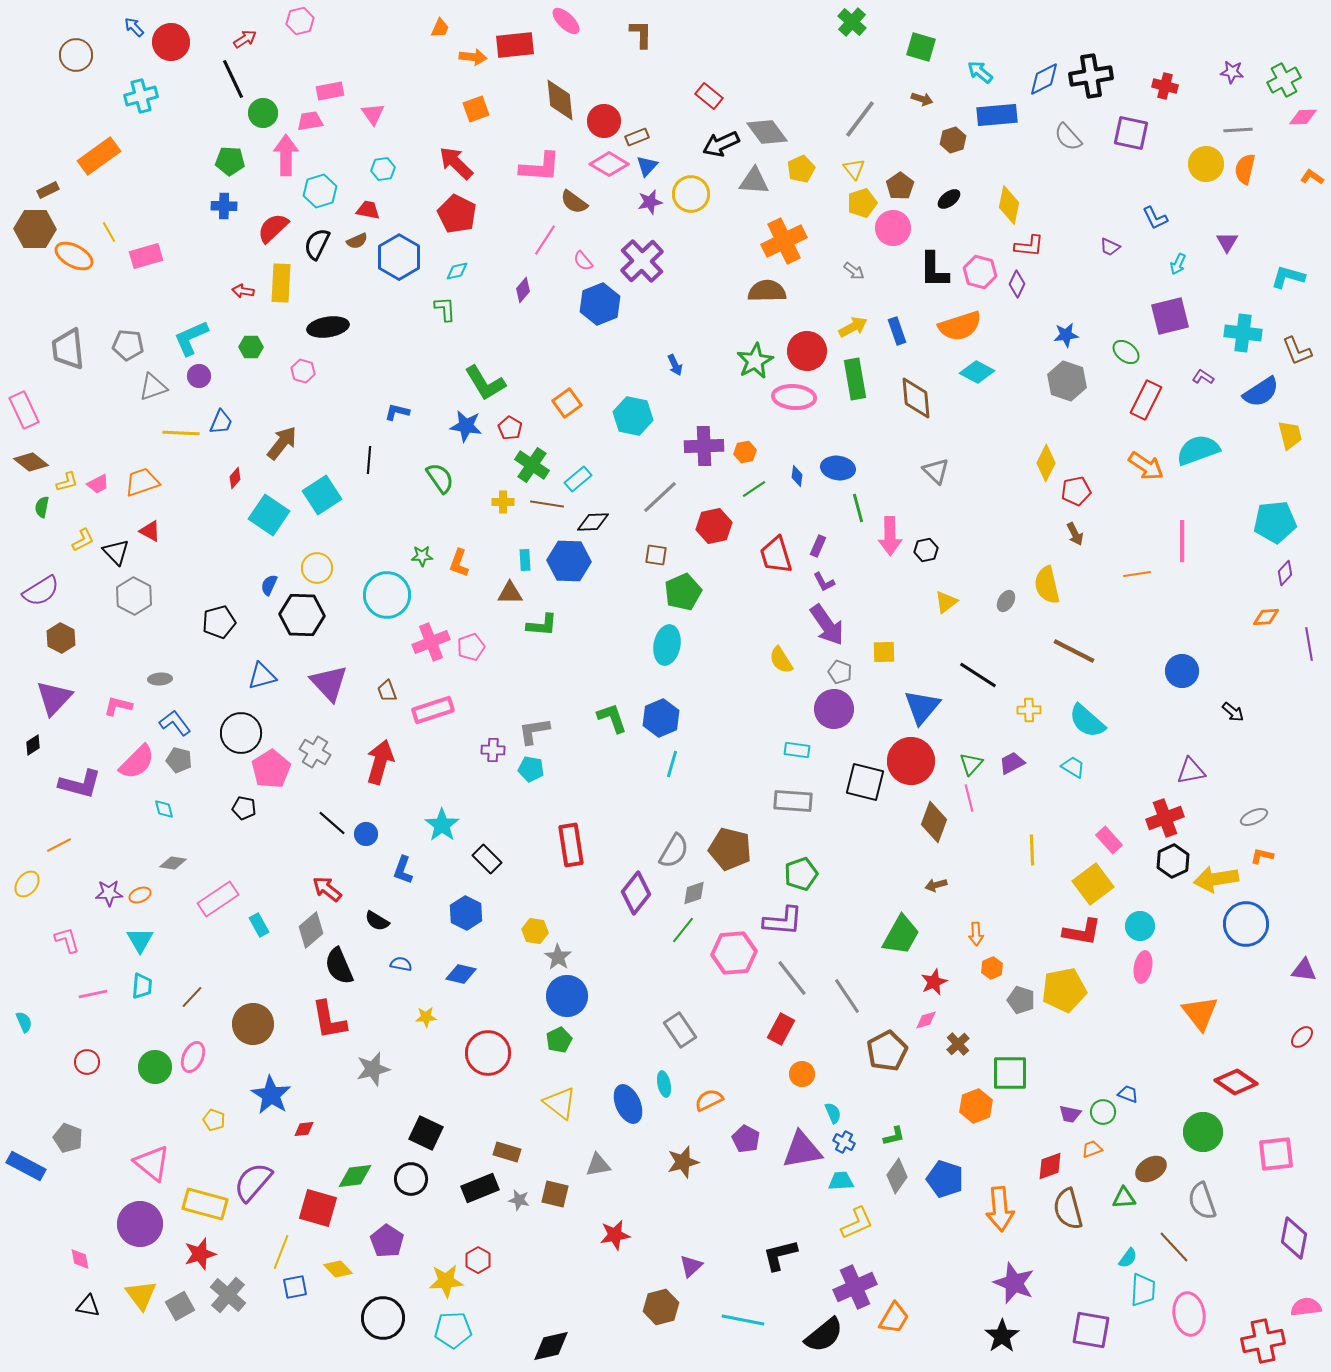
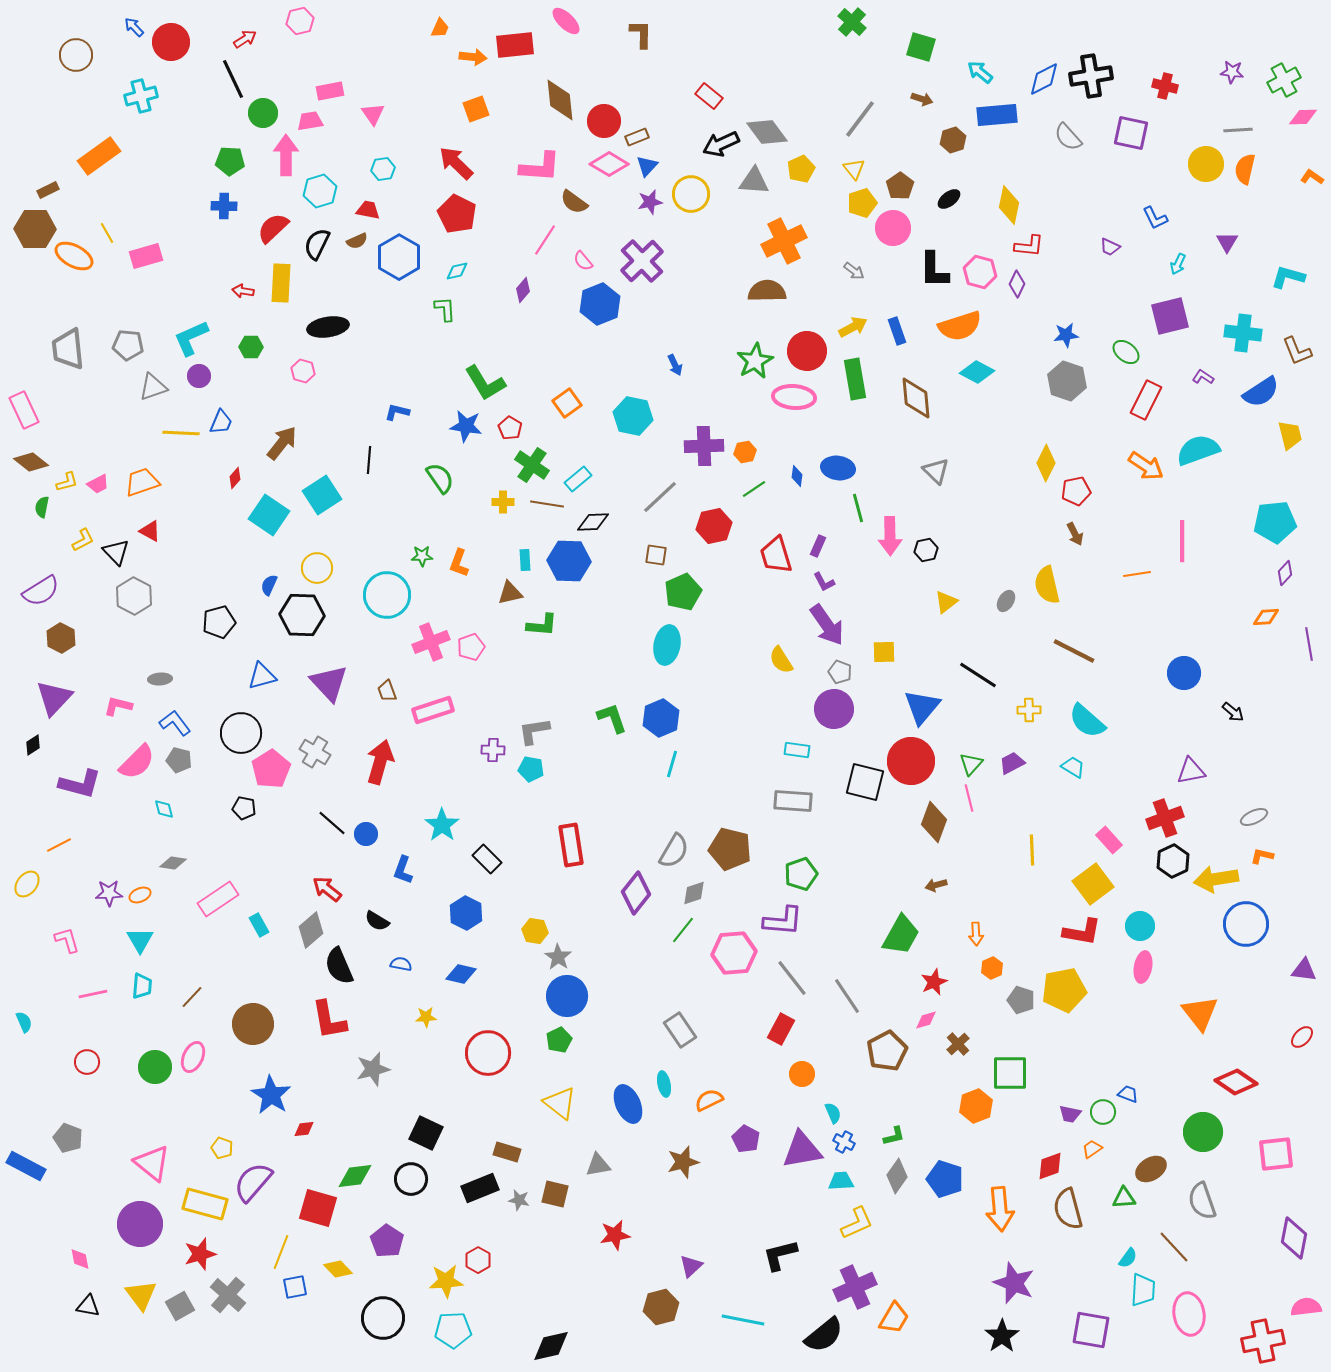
yellow line at (109, 232): moved 2 px left, 1 px down
brown triangle at (510, 593): rotated 12 degrees counterclockwise
blue circle at (1182, 671): moved 2 px right, 2 px down
yellow pentagon at (214, 1120): moved 8 px right, 28 px down
orange trapezoid at (1092, 1149): rotated 15 degrees counterclockwise
